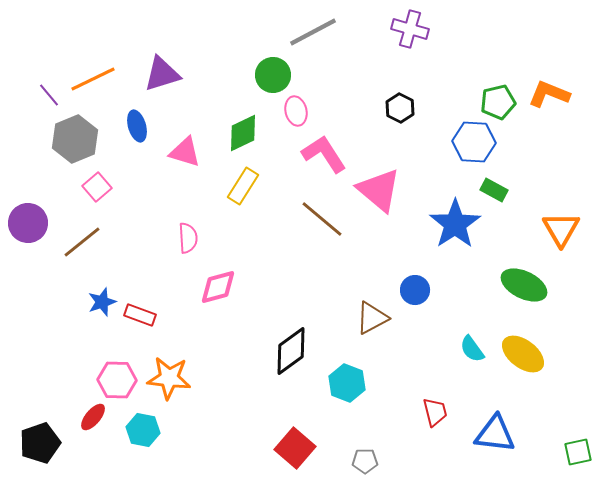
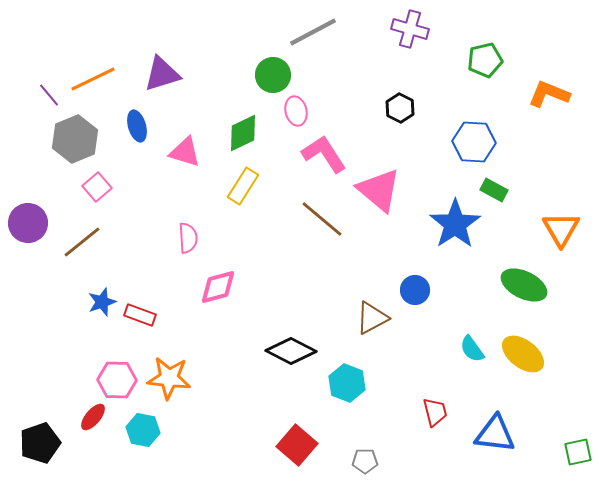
green pentagon at (498, 102): moved 13 px left, 42 px up
black diamond at (291, 351): rotated 63 degrees clockwise
red square at (295, 448): moved 2 px right, 3 px up
